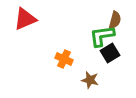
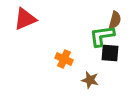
black square: rotated 36 degrees clockwise
